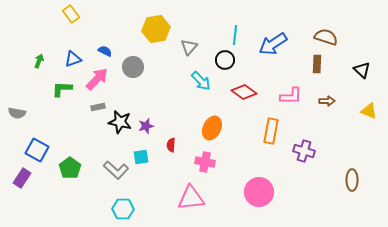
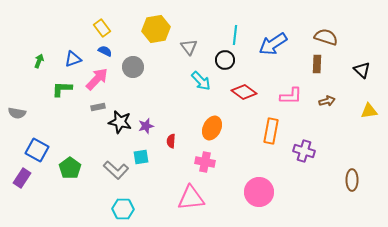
yellow rectangle: moved 31 px right, 14 px down
gray triangle: rotated 18 degrees counterclockwise
brown arrow: rotated 14 degrees counterclockwise
yellow triangle: rotated 30 degrees counterclockwise
red semicircle: moved 4 px up
